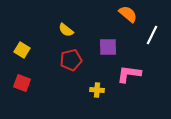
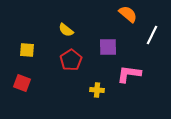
yellow square: moved 5 px right; rotated 28 degrees counterclockwise
red pentagon: rotated 20 degrees counterclockwise
